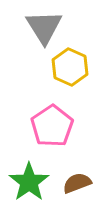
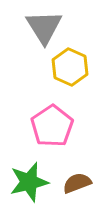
green star: rotated 21 degrees clockwise
